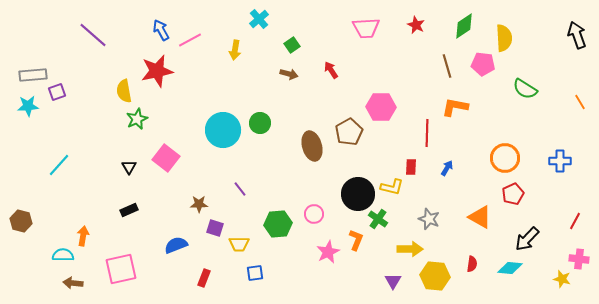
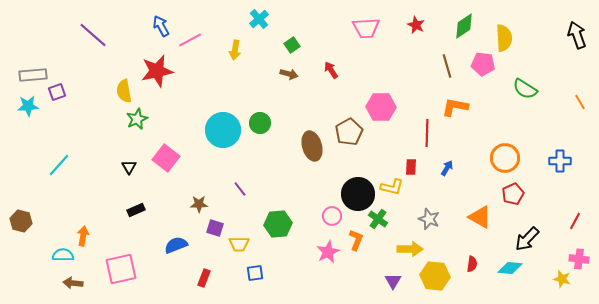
blue arrow at (161, 30): moved 4 px up
black rectangle at (129, 210): moved 7 px right
pink circle at (314, 214): moved 18 px right, 2 px down
